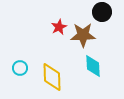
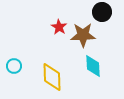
red star: rotated 14 degrees counterclockwise
cyan circle: moved 6 px left, 2 px up
